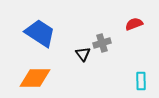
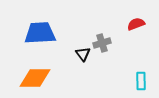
red semicircle: moved 2 px right
blue trapezoid: rotated 36 degrees counterclockwise
